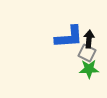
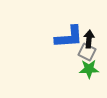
gray square: moved 1 px up
